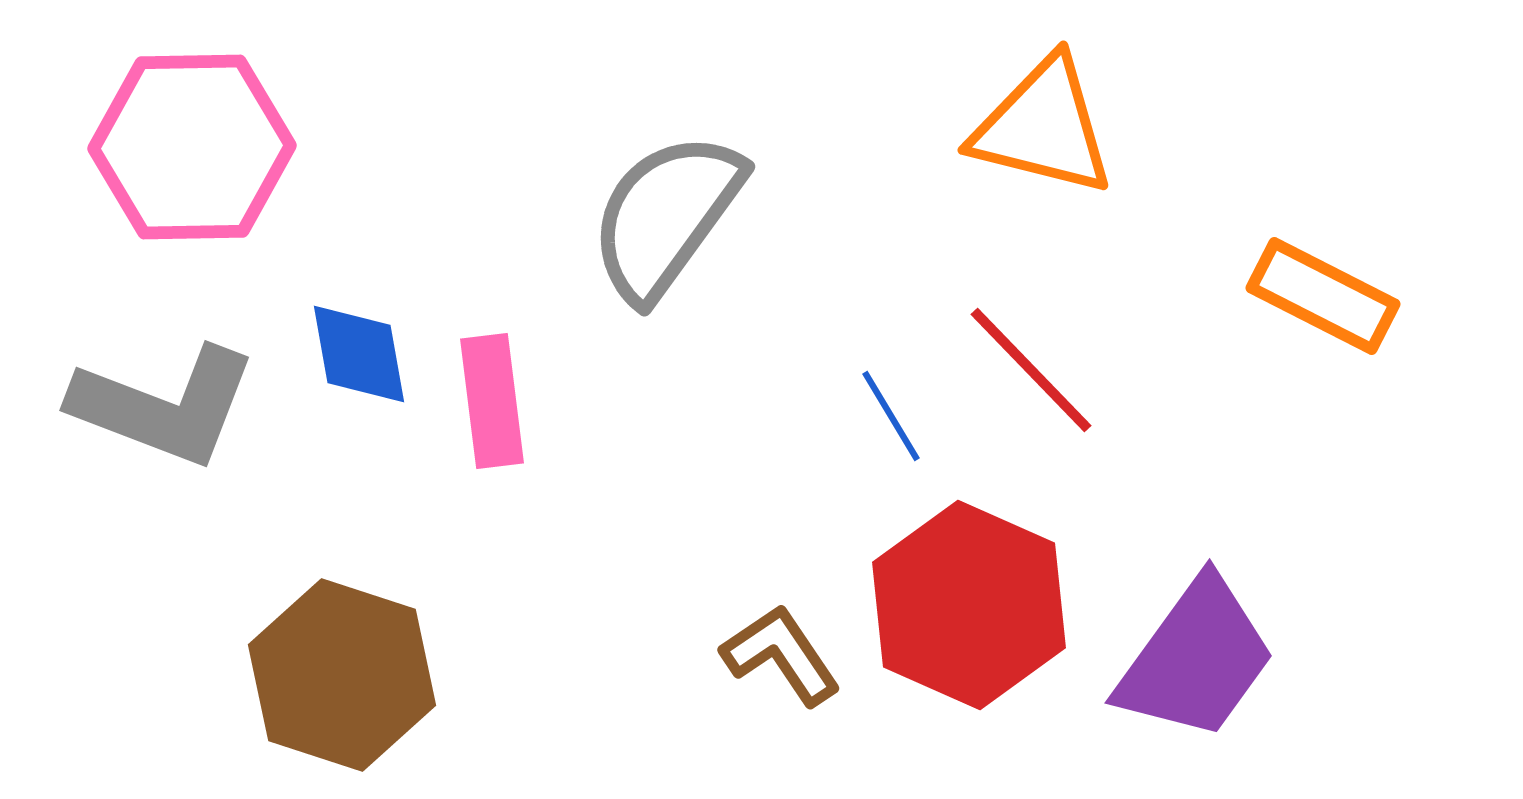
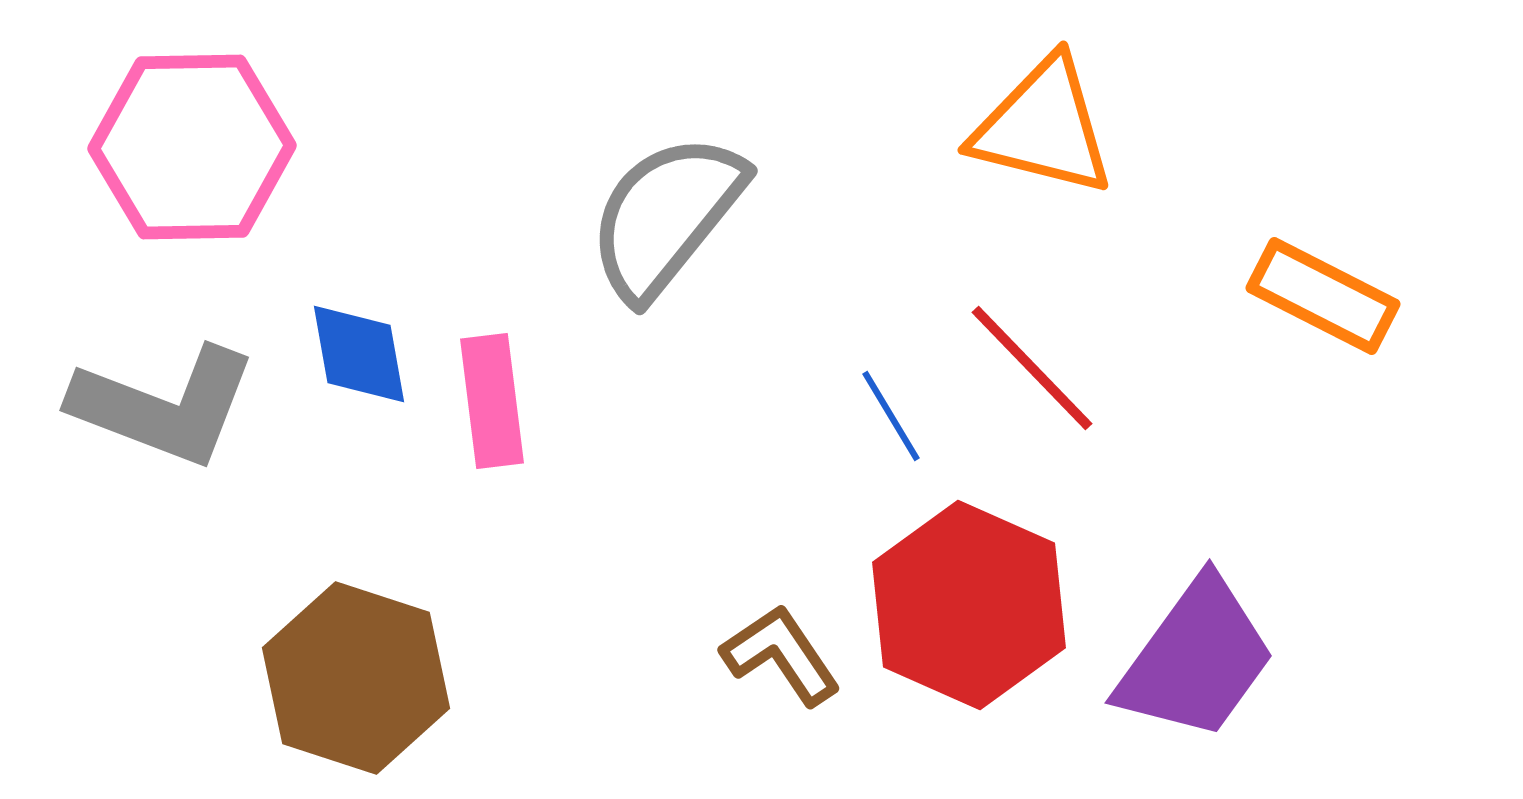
gray semicircle: rotated 3 degrees clockwise
red line: moved 1 px right, 2 px up
brown hexagon: moved 14 px right, 3 px down
